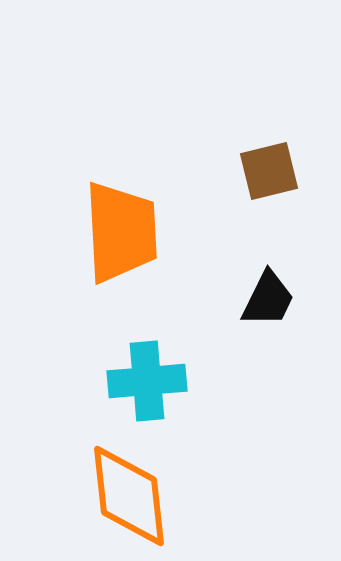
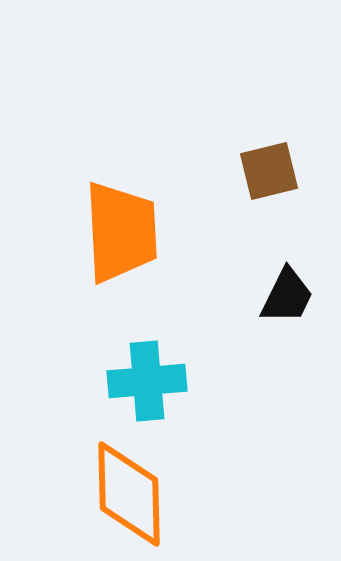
black trapezoid: moved 19 px right, 3 px up
orange diamond: moved 2 px up; rotated 5 degrees clockwise
